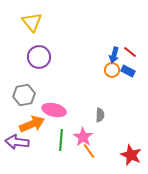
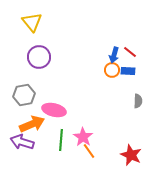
blue rectangle: rotated 24 degrees counterclockwise
gray semicircle: moved 38 px right, 14 px up
purple arrow: moved 5 px right; rotated 10 degrees clockwise
